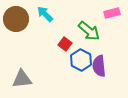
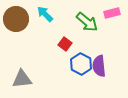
green arrow: moved 2 px left, 9 px up
blue hexagon: moved 4 px down
